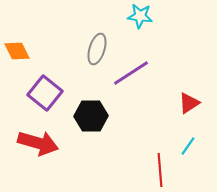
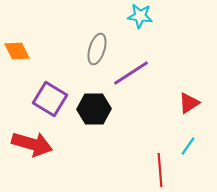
purple square: moved 5 px right, 6 px down; rotated 8 degrees counterclockwise
black hexagon: moved 3 px right, 7 px up
red arrow: moved 6 px left, 1 px down
